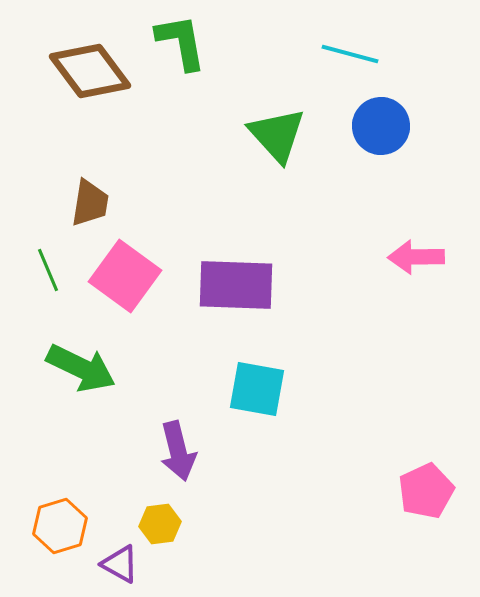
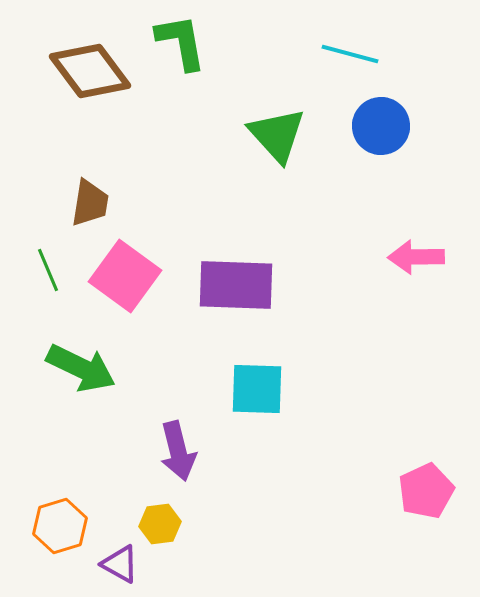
cyan square: rotated 8 degrees counterclockwise
